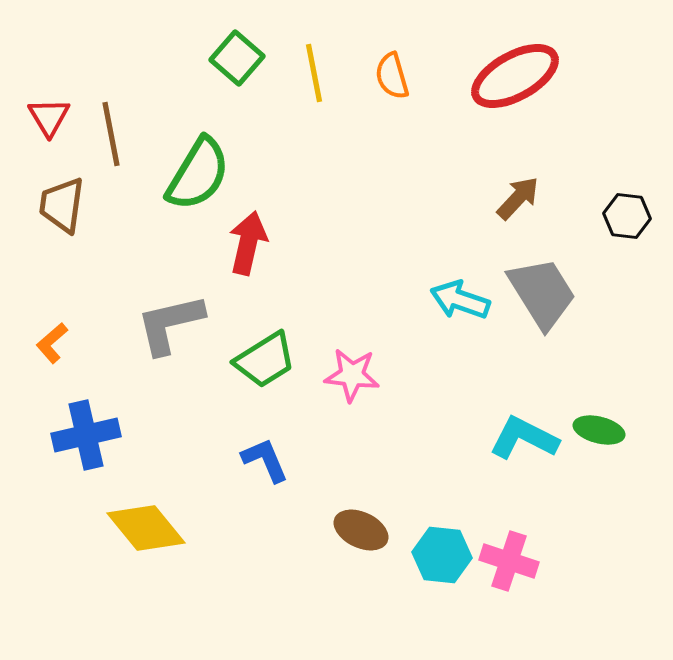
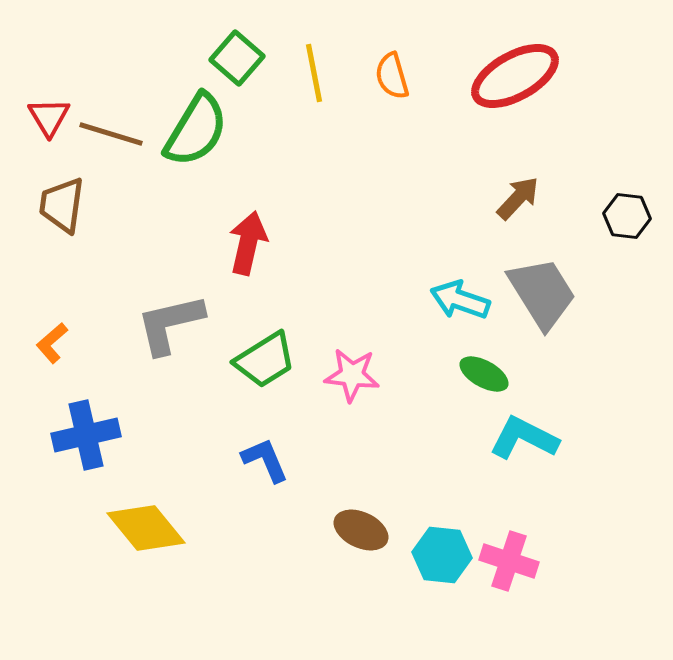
brown line: rotated 62 degrees counterclockwise
green semicircle: moved 2 px left, 44 px up
green ellipse: moved 115 px left, 56 px up; rotated 15 degrees clockwise
